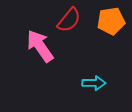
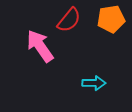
orange pentagon: moved 2 px up
